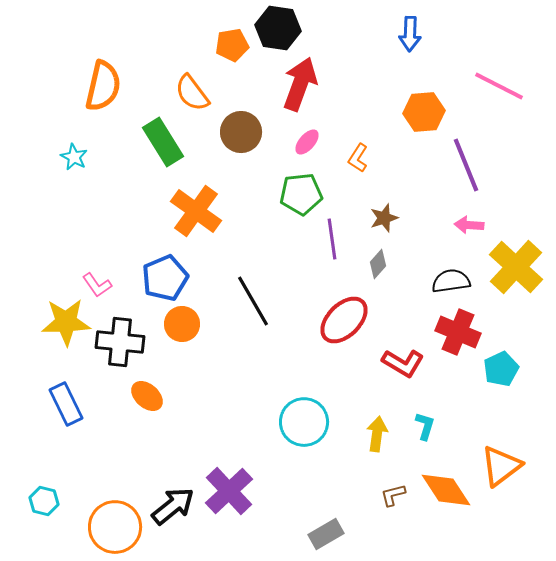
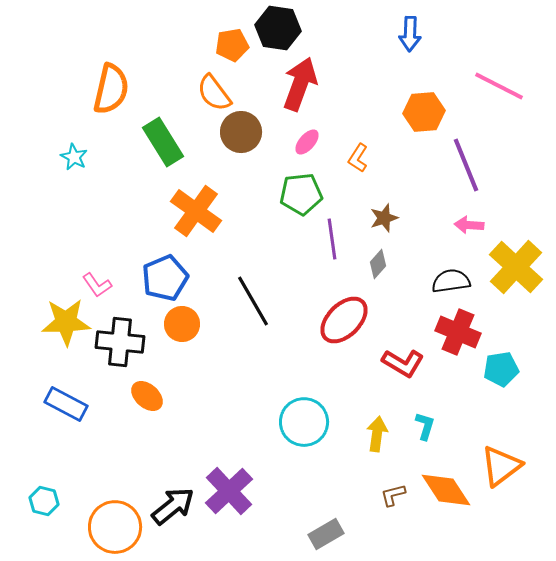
orange semicircle at (103, 86): moved 8 px right, 3 px down
orange semicircle at (192, 93): moved 22 px right
cyan pentagon at (501, 369): rotated 16 degrees clockwise
blue rectangle at (66, 404): rotated 36 degrees counterclockwise
